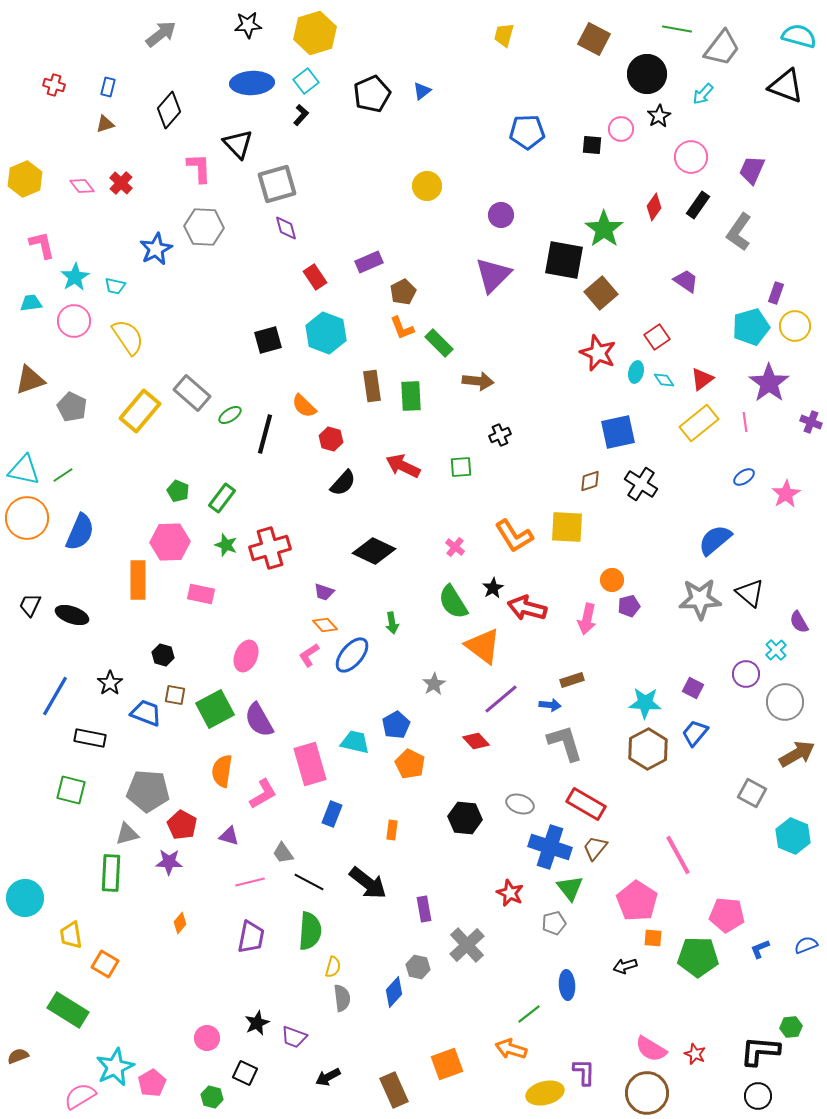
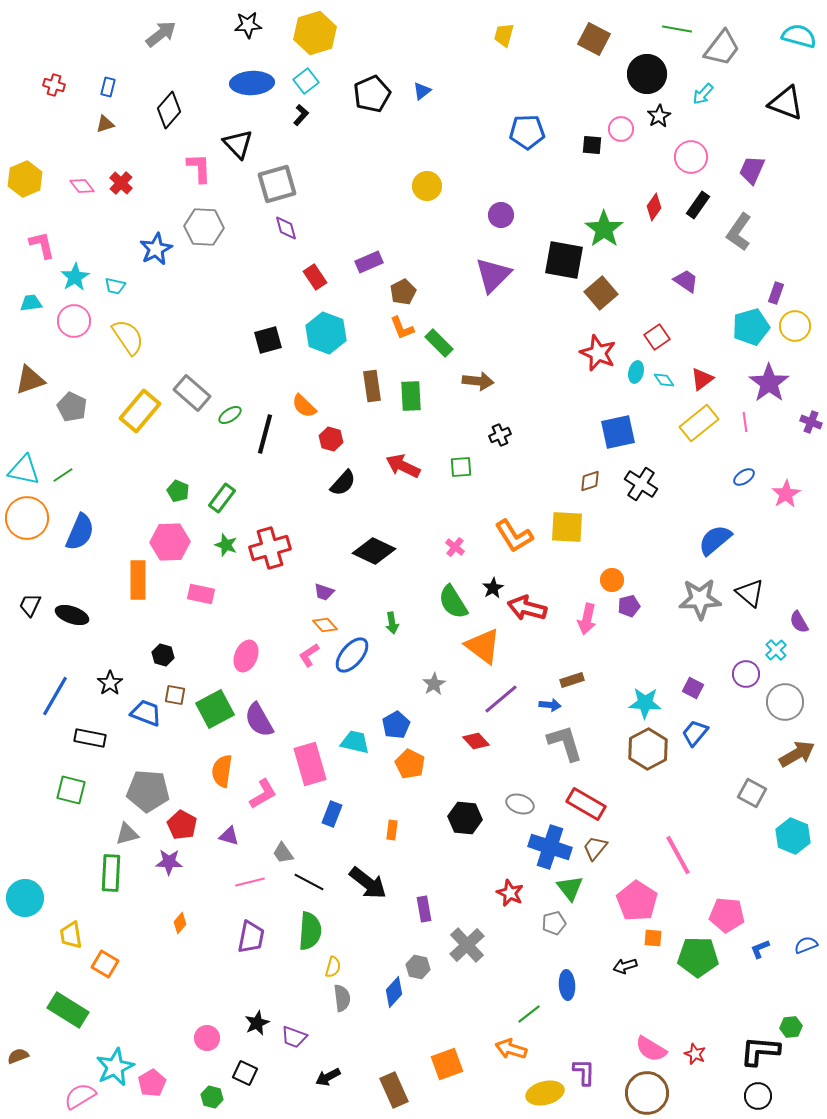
black triangle at (786, 86): moved 17 px down
